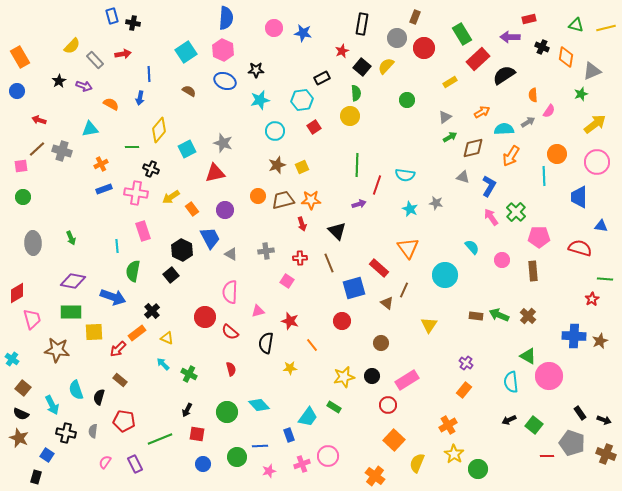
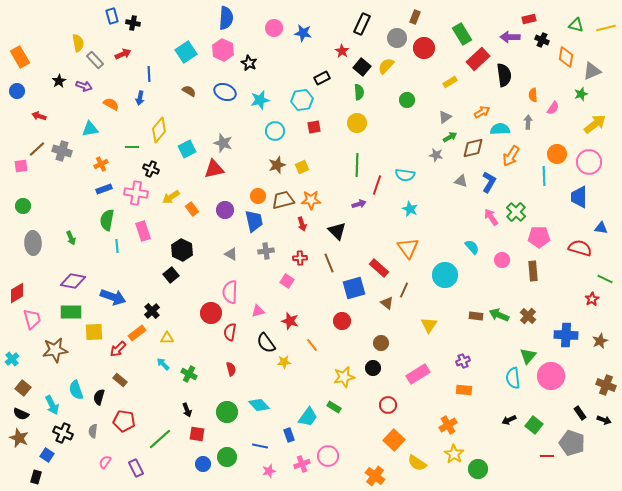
black rectangle at (362, 24): rotated 15 degrees clockwise
yellow semicircle at (72, 46): moved 6 px right, 3 px up; rotated 54 degrees counterclockwise
black cross at (542, 47): moved 7 px up
red star at (342, 51): rotated 16 degrees counterclockwise
red arrow at (123, 54): rotated 14 degrees counterclockwise
black star at (256, 70): moved 7 px left, 7 px up; rotated 28 degrees clockwise
black semicircle at (504, 75): rotated 115 degrees clockwise
blue ellipse at (225, 81): moved 11 px down
green semicircle at (356, 93): moved 3 px right, 1 px up
pink semicircle at (549, 111): moved 4 px right, 3 px up
yellow circle at (350, 116): moved 7 px right, 7 px down
red arrow at (39, 120): moved 4 px up
gray arrow at (528, 122): rotated 56 degrees counterclockwise
red square at (314, 127): rotated 24 degrees clockwise
cyan semicircle at (504, 129): moved 4 px left
pink circle at (597, 162): moved 8 px left
red triangle at (215, 173): moved 1 px left, 4 px up
gray triangle at (463, 177): moved 2 px left, 4 px down
blue L-shape at (489, 186): moved 4 px up
green circle at (23, 197): moved 9 px down
gray star at (436, 203): moved 48 px up
blue triangle at (601, 226): moved 2 px down
blue trapezoid at (210, 238): moved 44 px right, 17 px up; rotated 15 degrees clockwise
green semicircle at (133, 271): moved 26 px left, 51 px up
green line at (605, 279): rotated 21 degrees clockwise
red circle at (205, 317): moved 6 px right, 4 px up
red semicircle at (230, 332): rotated 60 degrees clockwise
blue cross at (574, 336): moved 8 px left, 1 px up
yellow triangle at (167, 338): rotated 24 degrees counterclockwise
black semicircle at (266, 343): rotated 45 degrees counterclockwise
brown star at (57, 350): moved 2 px left; rotated 15 degrees counterclockwise
green triangle at (528, 356): rotated 42 degrees clockwise
cyan cross at (12, 359): rotated 16 degrees clockwise
purple cross at (466, 363): moved 3 px left, 2 px up; rotated 32 degrees clockwise
yellow star at (290, 368): moved 6 px left, 6 px up
black circle at (372, 376): moved 1 px right, 8 px up
pink circle at (549, 376): moved 2 px right
pink rectangle at (407, 380): moved 11 px right, 6 px up
cyan semicircle at (511, 382): moved 2 px right, 4 px up
orange rectangle at (464, 390): rotated 56 degrees clockwise
black arrow at (187, 410): rotated 48 degrees counterclockwise
black cross at (66, 433): moved 3 px left; rotated 12 degrees clockwise
green line at (160, 439): rotated 20 degrees counterclockwise
blue line at (260, 446): rotated 14 degrees clockwise
brown cross at (606, 454): moved 69 px up
green circle at (237, 457): moved 10 px left
yellow semicircle at (417, 463): rotated 78 degrees counterclockwise
purple rectangle at (135, 464): moved 1 px right, 4 px down
